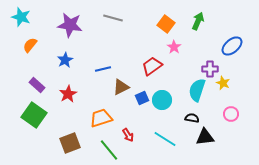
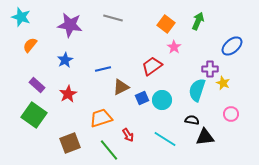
black semicircle: moved 2 px down
